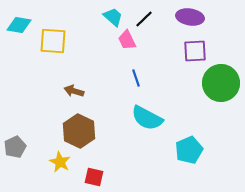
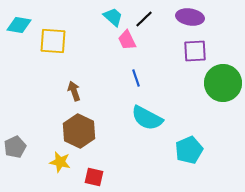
green circle: moved 2 px right
brown arrow: rotated 54 degrees clockwise
yellow star: rotated 15 degrees counterclockwise
